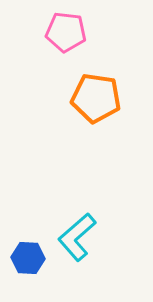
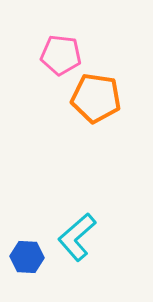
pink pentagon: moved 5 px left, 23 px down
blue hexagon: moved 1 px left, 1 px up
